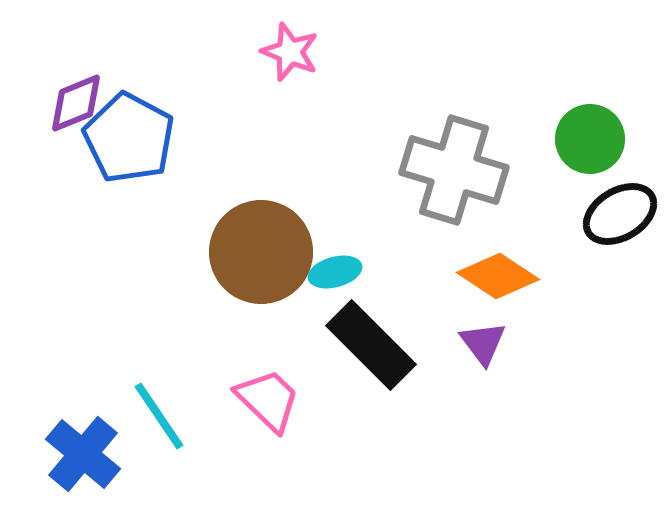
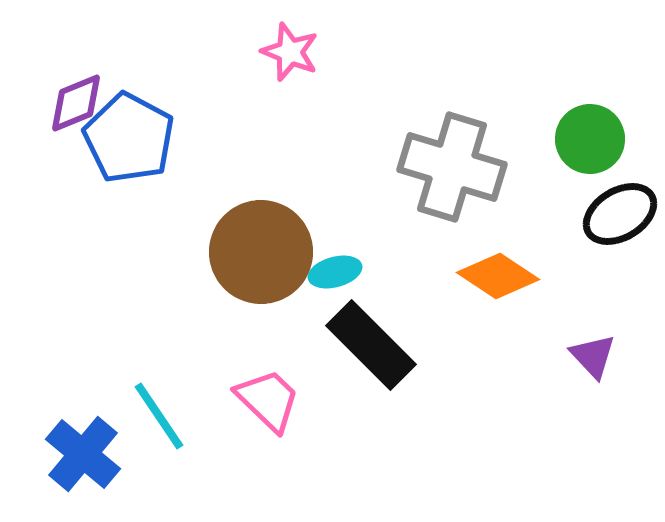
gray cross: moved 2 px left, 3 px up
purple triangle: moved 110 px right, 13 px down; rotated 6 degrees counterclockwise
